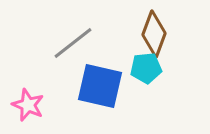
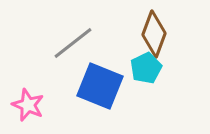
cyan pentagon: rotated 20 degrees counterclockwise
blue square: rotated 9 degrees clockwise
